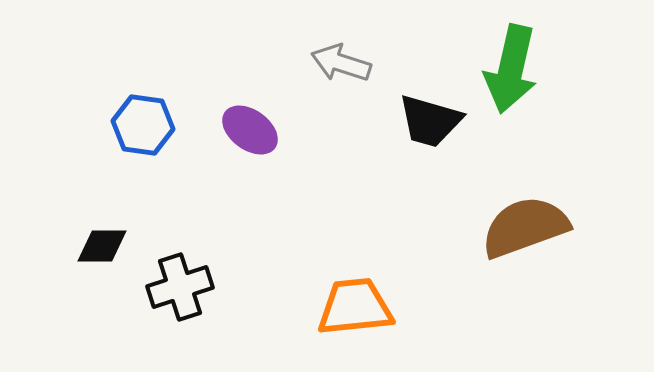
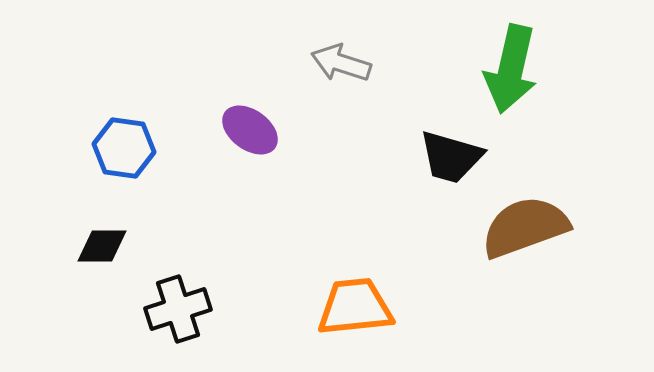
black trapezoid: moved 21 px right, 36 px down
blue hexagon: moved 19 px left, 23 px down
black cross: moved 2 px left, 22 px down
